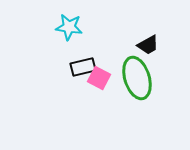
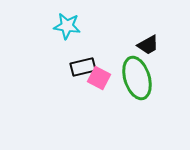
cyan star: moved 2 px left, 1 px up
